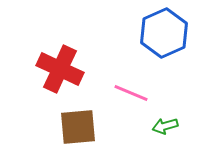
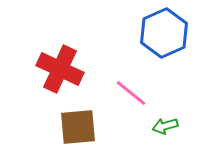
pink line: rotated 16 degrees clockwise
